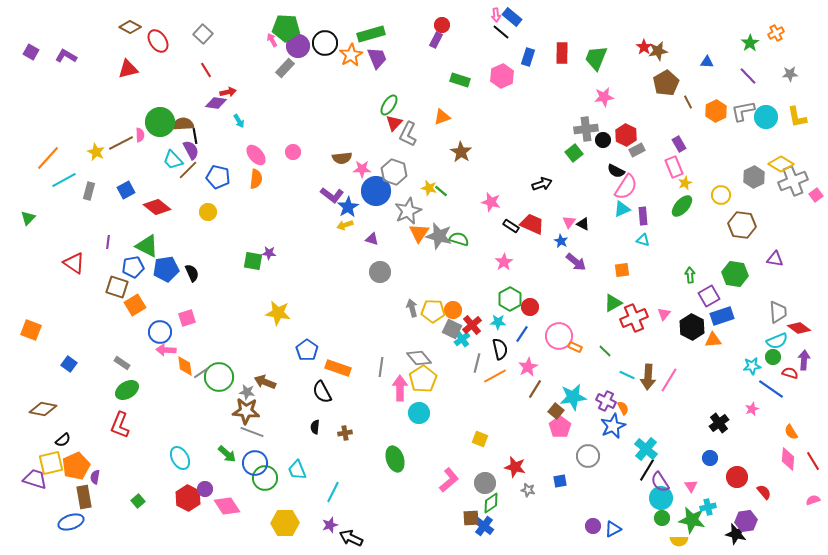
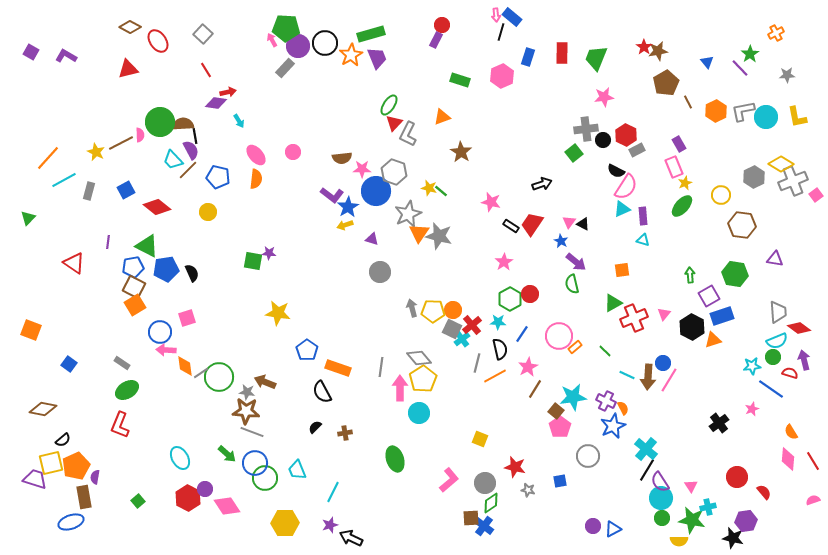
black line at (501, 32): rotated 66 degrees clockwise
green star at (750, 43): moved 11 px down
blue triangle at (707, 62): rotated 48 degrees clockwise
gray star at (790, 74): moved 3 px left, 1 px down
purple line at (748, 76): moved 8 px left, 8 px up
gray star at (408, 211): moved 3 px down
red trapezoid at (532, 224): rotated 80 degrees counterclockwise
green semicircle at (459, 239): moved 113 px right, 45 px down; rotated 120 degrees counterclockwise
brown square at (117, 287): moved 17 px right; rotated 10 degrees clockwise
red circle at (530, 307): moved 13 px up
orange triangle at (713, 340): rotated 12 degrees counterclockwise
orange rectangle at (575, 347): rotated 64 degrees counterclockwise
purple arrow at (804, 360): rotated 18 degrees counterclockwise
black semicircle at (315, 427): rotated 40 degrees clockwise
blue circle at (710, 458): moved 47 px left, 95 px up
black star at (736, 534): moved 3 px left, 4 px down
